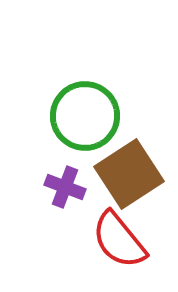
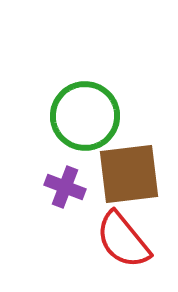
brown square: rotated 26 degrees clockwise
red semicircle: moved 4 px right
